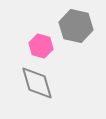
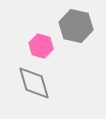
gray diamond: moved 3 px left
